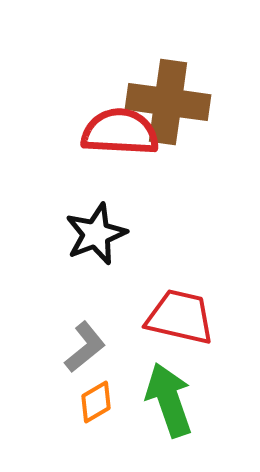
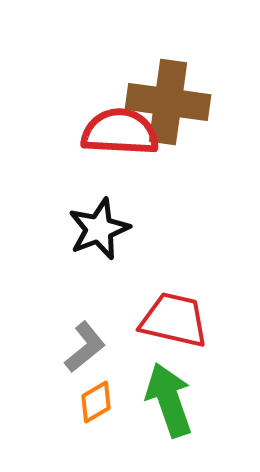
black star: moved 3 px right, 5 px up
red trapezoid: moved 6 px left, 3 px down
